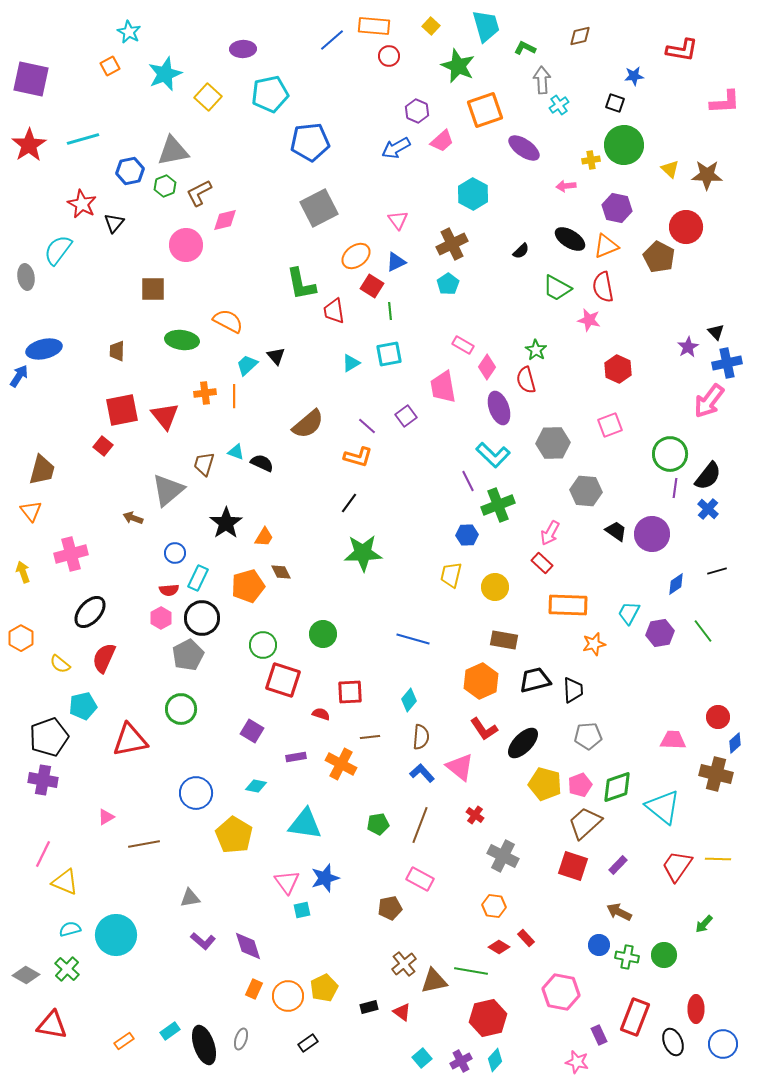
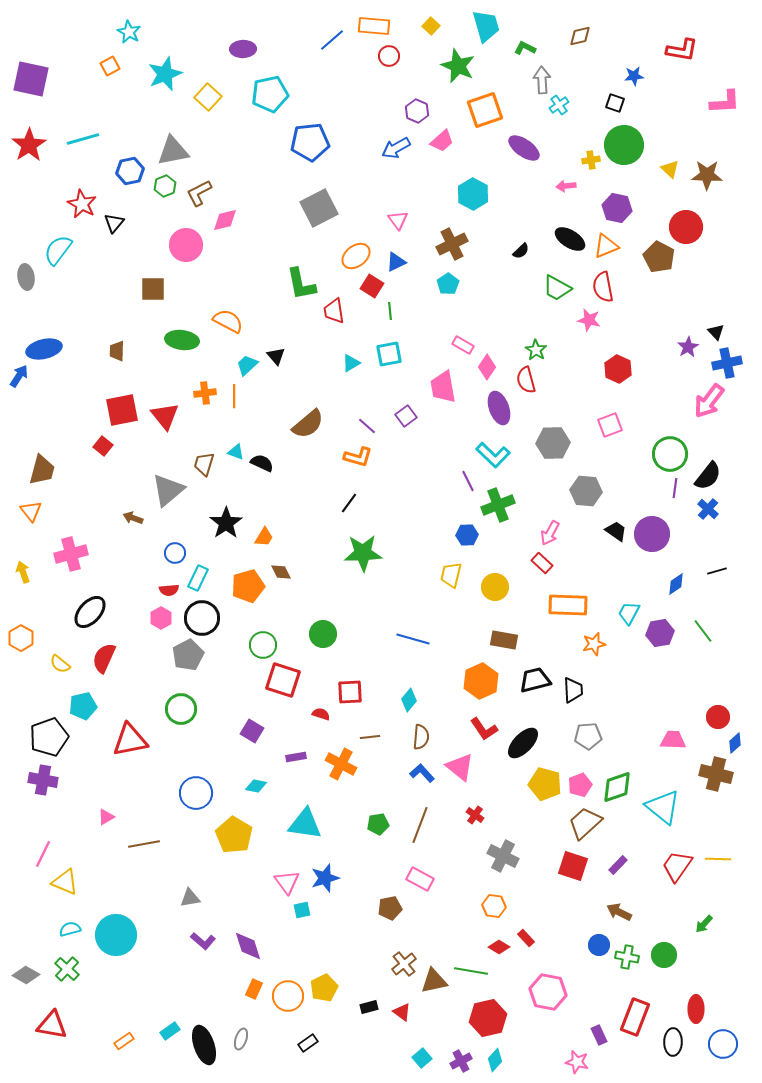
pink hexagon at (561, 992): moved 13 px left
black ellipse at (673, 1042): rotated 24 degrees clockwise
